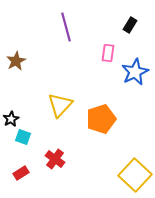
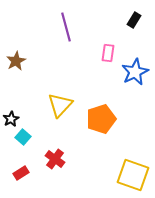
black rectangle: moved 4 px right, 5 px up
cyan square: rotated 21 degrees clockwise
yellow square: moved 2 px left; rotated 24 degrees counterclockwise
